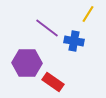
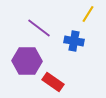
purple line: moved 8 px left
purple hexagon: moved 2 px up
